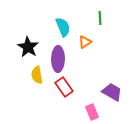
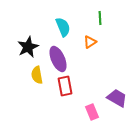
orange triangle: moved 5 px right
black star: rotated 15 degrees clockwise
purple ellipse: rotated 25 degrees counterclockwise
red rectangle: moved 1 px right, 1 px up; rotated 24 degrees clockwise
purple trapezoid: moved 5 px right, 6 px down
